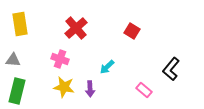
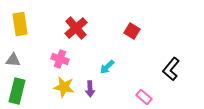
pink rectangle: moved 7 px down
